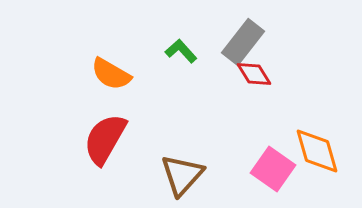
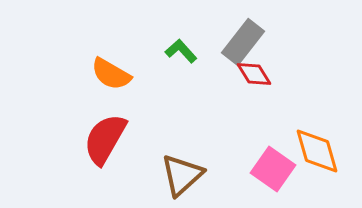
brown triangle: rotated 6 degrees clockwise
